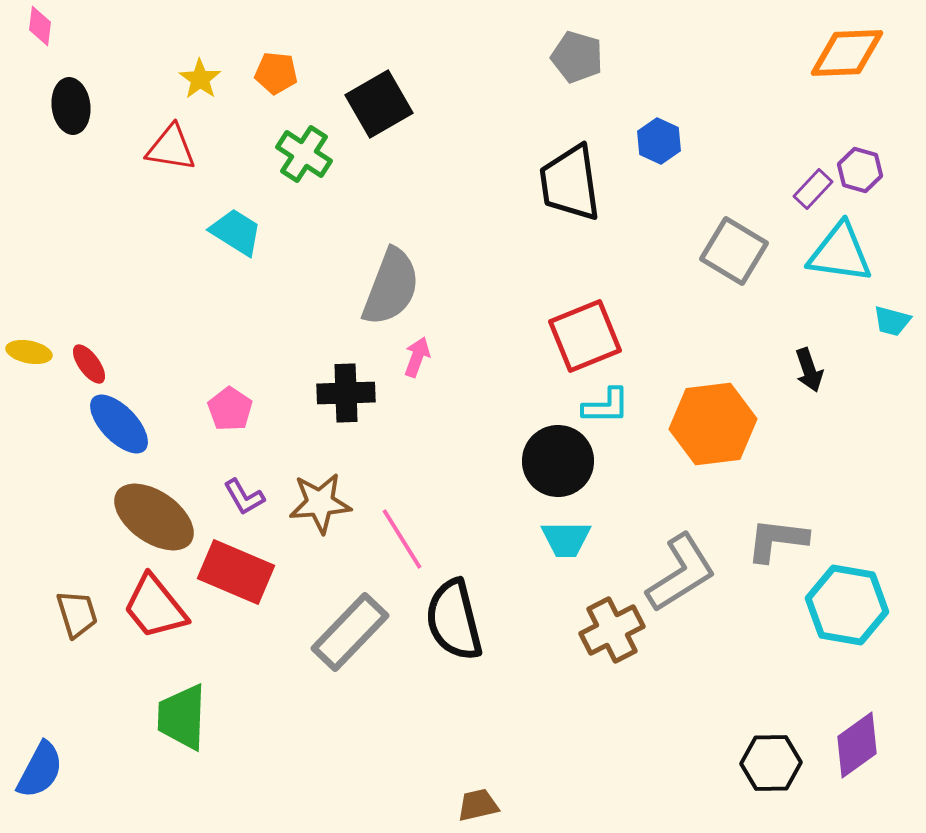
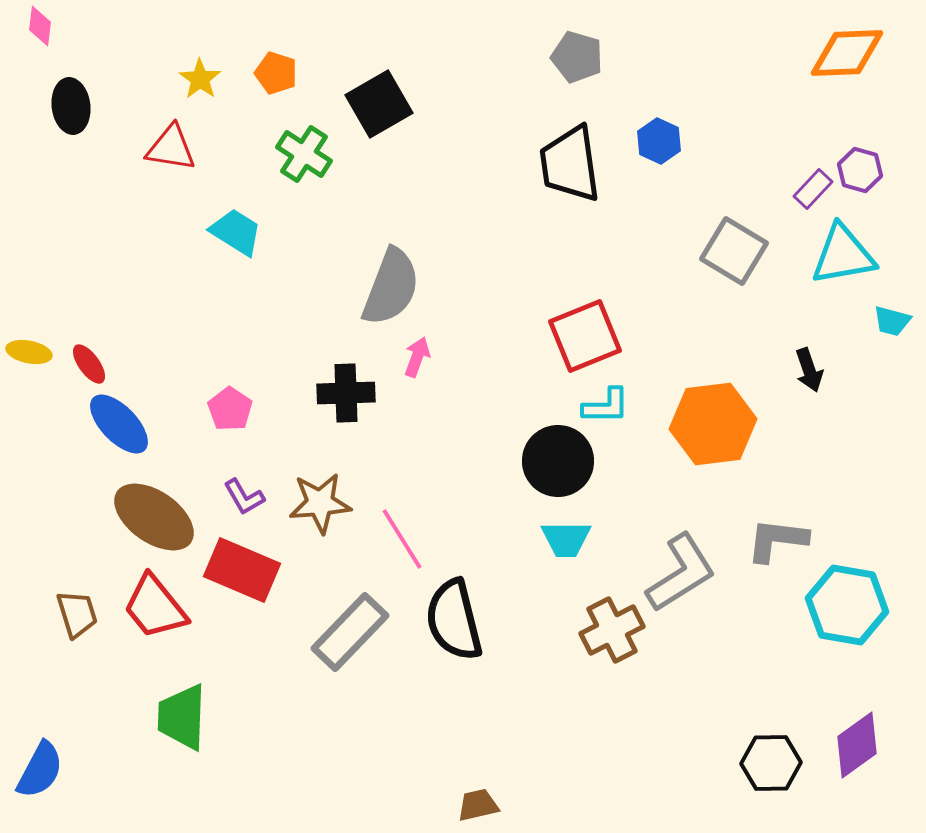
orange pentagon at (276, 73): rotated 12 degrees clockwise
black trapezoid at (570, 183): moved 19 px up
cyan triangle at (840, 253): moved 3 px right, 2 px down; rotated 18 degrees counterclockwise
red rectangle at (236, 572): moved 6 px right, 2 px up
